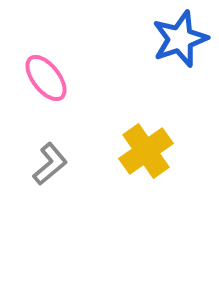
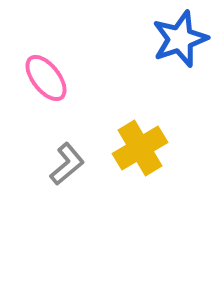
yellow cross: moved 6 px left, 3 px up; rotated 4 degrees clockwise
gray L-shape: moved 17 px right
